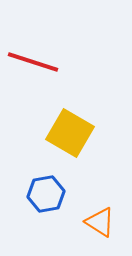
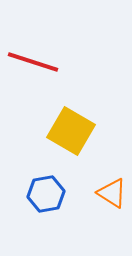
yellow square: moved 1 px right, 2 px up
orange triangle: moved 12 px right, 29 px up
